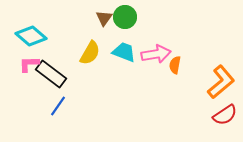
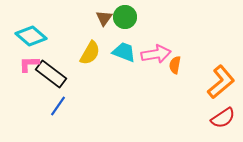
red semicircle: moved 2 px left, 3 px down
